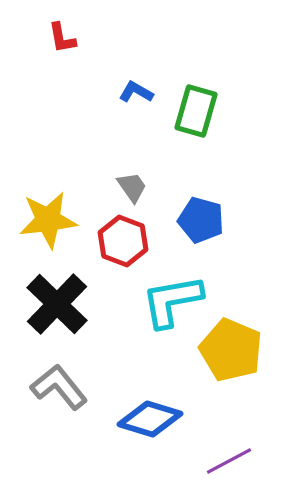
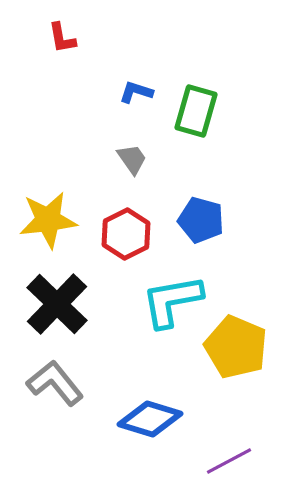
blue L-shape: rotated 12 degrees counterclockwise
gray trapezoid: moved 28 px up
red hexagon: moved 3 px right, 7 px up; rotated 12 degrees clockwise
yellow pentagon: moved 5 px right, 3 px up
gray L-shape: moved 4 px left, 4 px up
